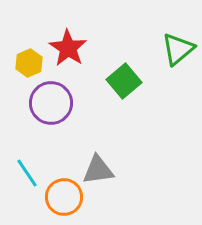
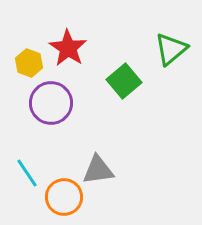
green triangle: moved 7 px left
yellow hexagon: rotated 16 degrees counterclockwise
